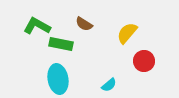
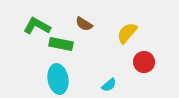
red circle: moved 1 px down
